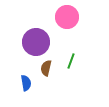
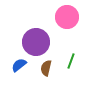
blue semicircle: moved 7 px left, 18 px up; rotated 119 degrees counterclockwise
